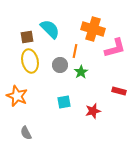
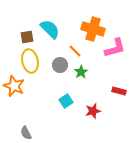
orange line: rotated 56 degrees counterclockwise
orange star: moved 3 px left, 10 px up
cyan square: moved 2 px right, 1 px up; rotated 24 degrees counterclockwise
